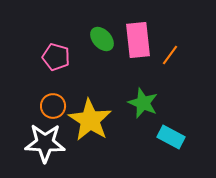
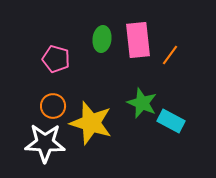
green ellipse: rotated 50 degrees clockwise
pink pentagon: moved 2 px down
green star: moved 1 px left
yellow star: moved 1 px right, 3 px down; rotated 15 degrees counterclockwise
cyan rectangle: moved 16 px up
